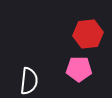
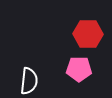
red hexagon: rotated 8 degrees clockwise
